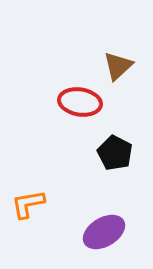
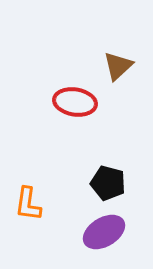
red ellipse: moved 5 px left
black pentagon: moved 7 px left, 30 px down; rotated 12 degrees counterclockwise
orange L-shape: rotated 72 degrees counterclockwise
